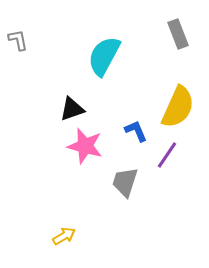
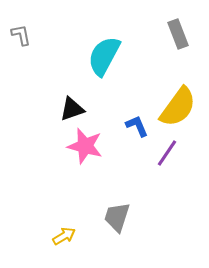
gray L-shape: moved 3 px right, 5 px up
yellow semicircle: rotated 12 degrees clockwise
blue L-shape: moved 1 px right, 5 px up
purple line: moved 2 px up
gray trapezoid: moved 8 px left, 35 px down
